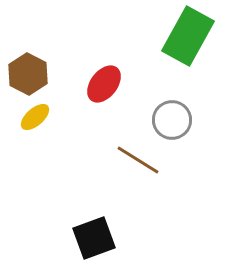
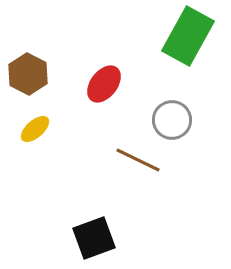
yellow ellipse: moved 12 px down
brown line: rotated 6 degrees counterclockwise
